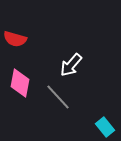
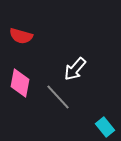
red semicircle: moved 6 px right, 3 px up
white arrow: moved 4 px right, 4 px down
